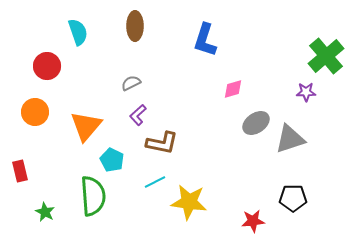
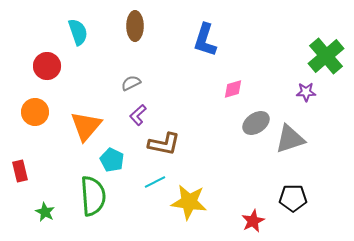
brown L-shape: moved 2 px right, 1 px down
red star: rotated 20 degrees counterclockwise
